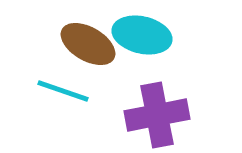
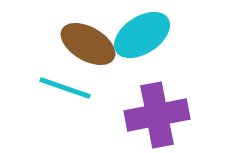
cyan ellipse: rotated 46 degrees counterclockwise
cyan line: moved 2 px right, 3 px up
